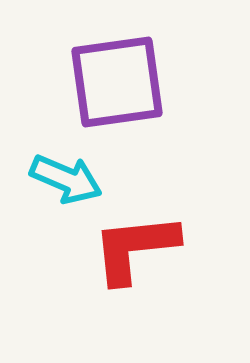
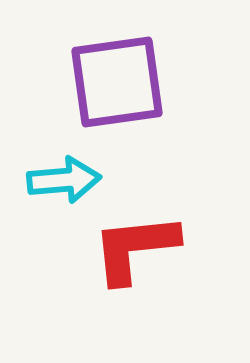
cyan arrow: moved 2 px left, 1 px down; rotated 28 degrees counterclockwise
